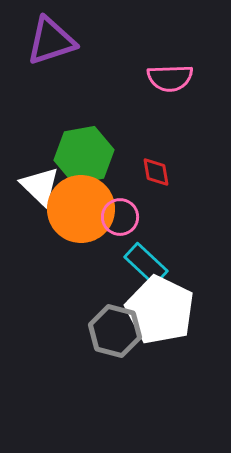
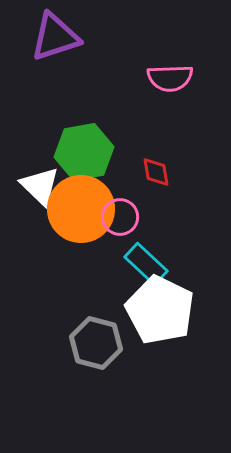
purple triangle: moved 4 px right, 4 px up
green hexagon: moved 3 px up
gray hexagon: moved 19 px left, 12 px down
